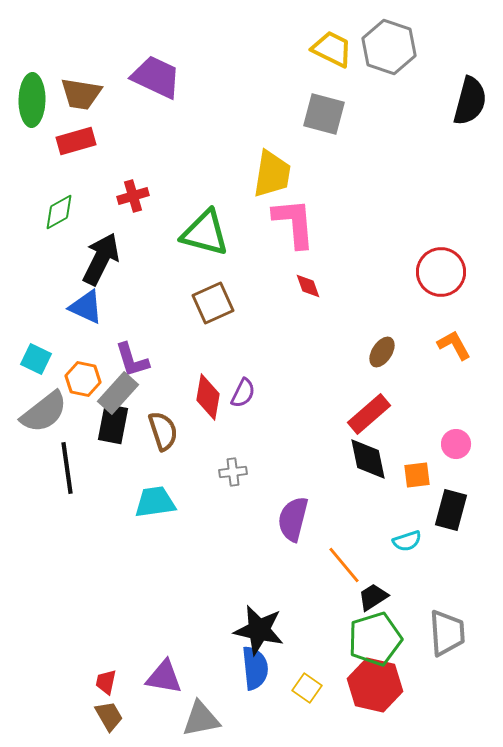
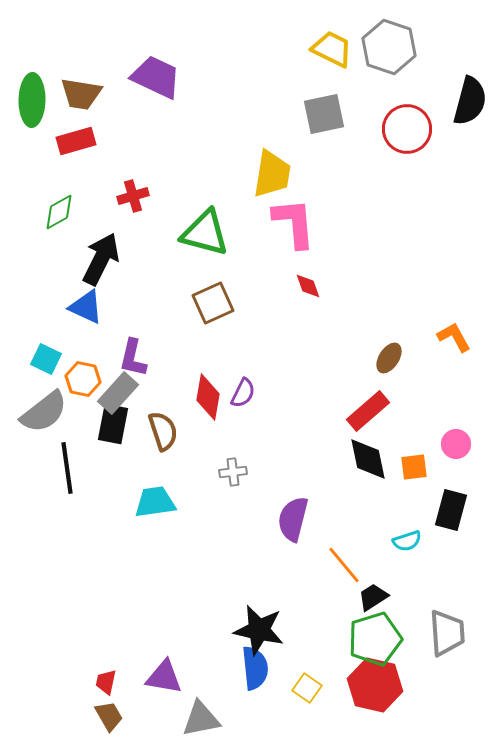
gray square at (324, 114): rotated 27 degrees counterclockwise
red circle at (441, 272): moved 34 px left, 143 px up
orange L-shape at (454, 345): moved 8 px up
brown ellipse at (382, 352): moved 7 px right, 6 px down
cyan square at (36, 359): moved 10 px right
purple L-shape at (132, 360): moved 1 px right, 2 px up; rotated 30 degrees clockwise
red rectangle at (369, 414): moved 1 px left, 3 px up
orange square at (417, 475): moved 3 px left, 8 px up
